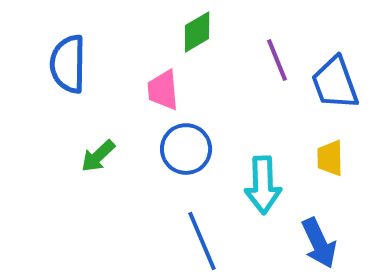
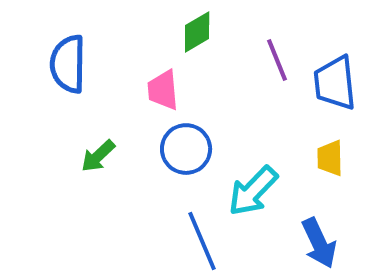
blue trapezoid: rotated 14 degrees clockwise
cyan arrow: moved 10 px left, 6 px down; rotated 46 degrees clockwise
